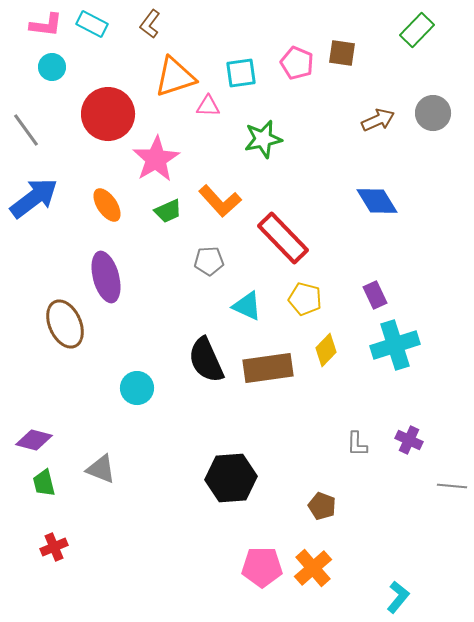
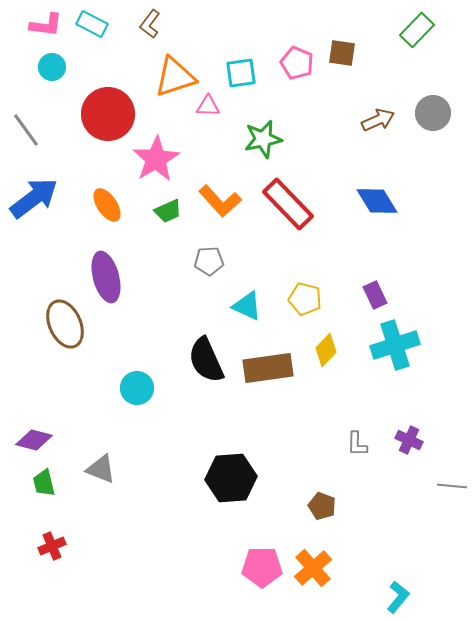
red rectangle at (283, 238): moved 5 px right, 34 px up
red cross at (54, 547): moved 2 px left, 1 px up
